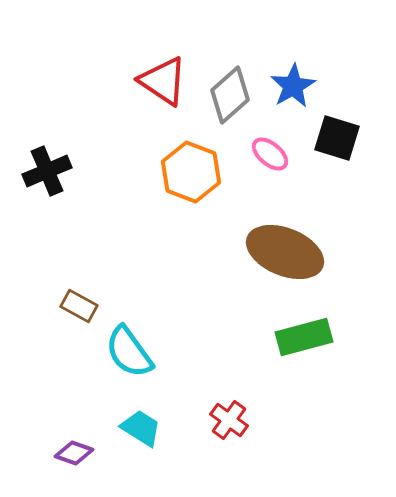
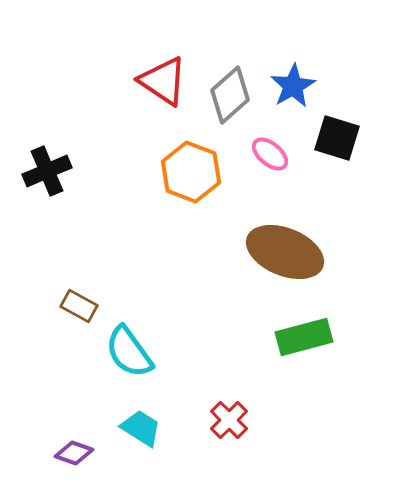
red cross: rotated 9 degrees clockwise
